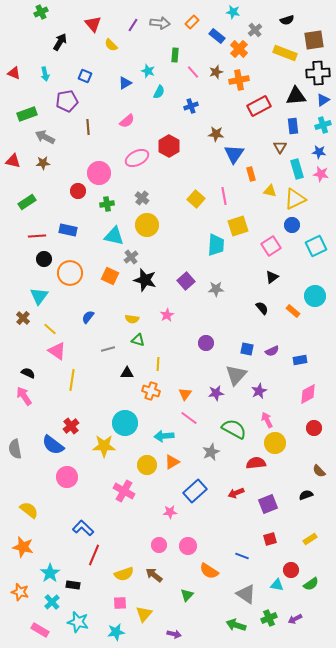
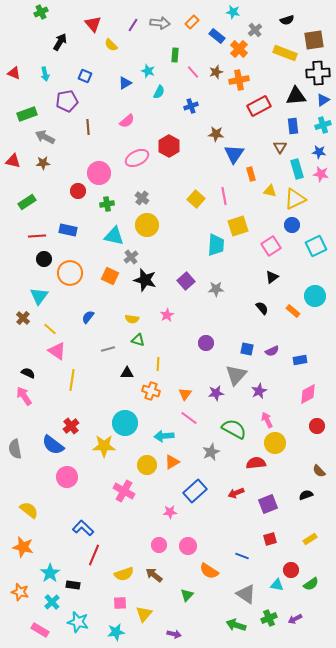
red circle at (314, 428): moved 3 px right, 2 px up
